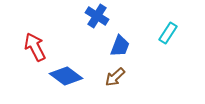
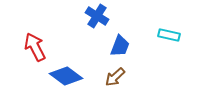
cyan rectangle: moved 1 px right, 2 px down; rotated 70 degrees clockwise
